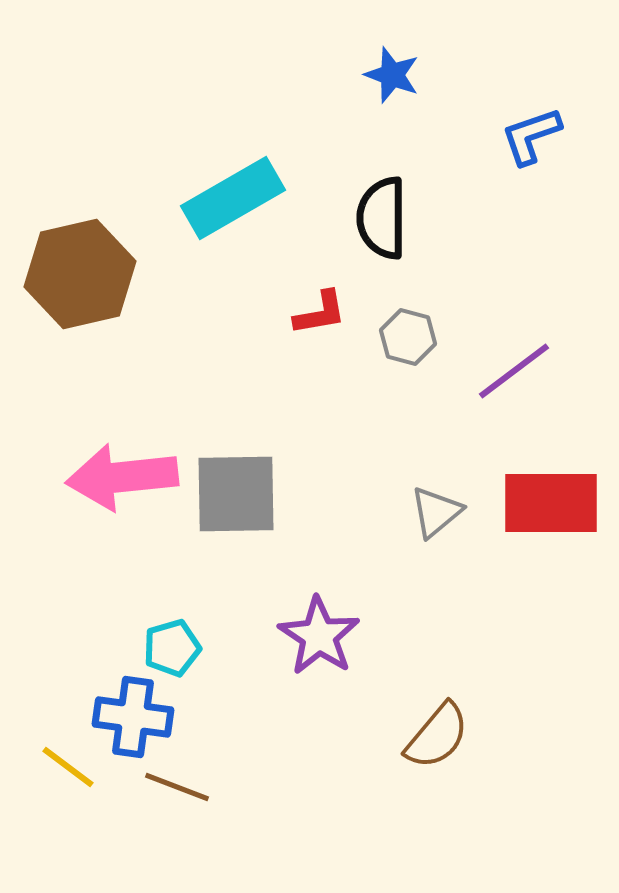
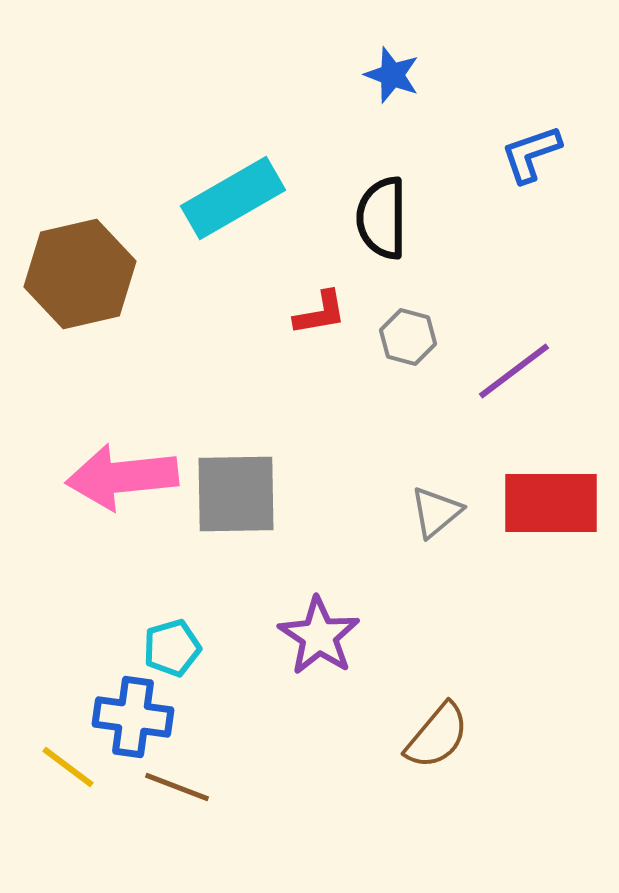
blue L-shape: moved 18 px down
